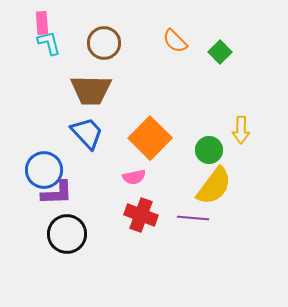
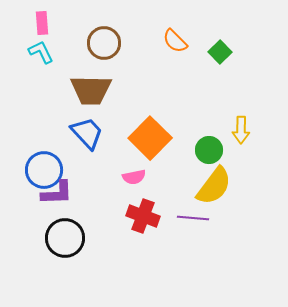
cyan L-shape: moved 8 px left, 9 px down; rotated 12 degrees counterclockwise
red cross: moved 2 px right, 1 px down
black circle: moved 2 px left, 4 px down
